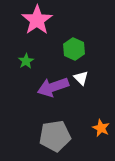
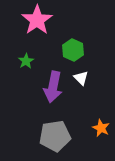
green hexagon: moved 1 px left, 1 px down
purple arrow: rotated 60 degrees counterclockwise
